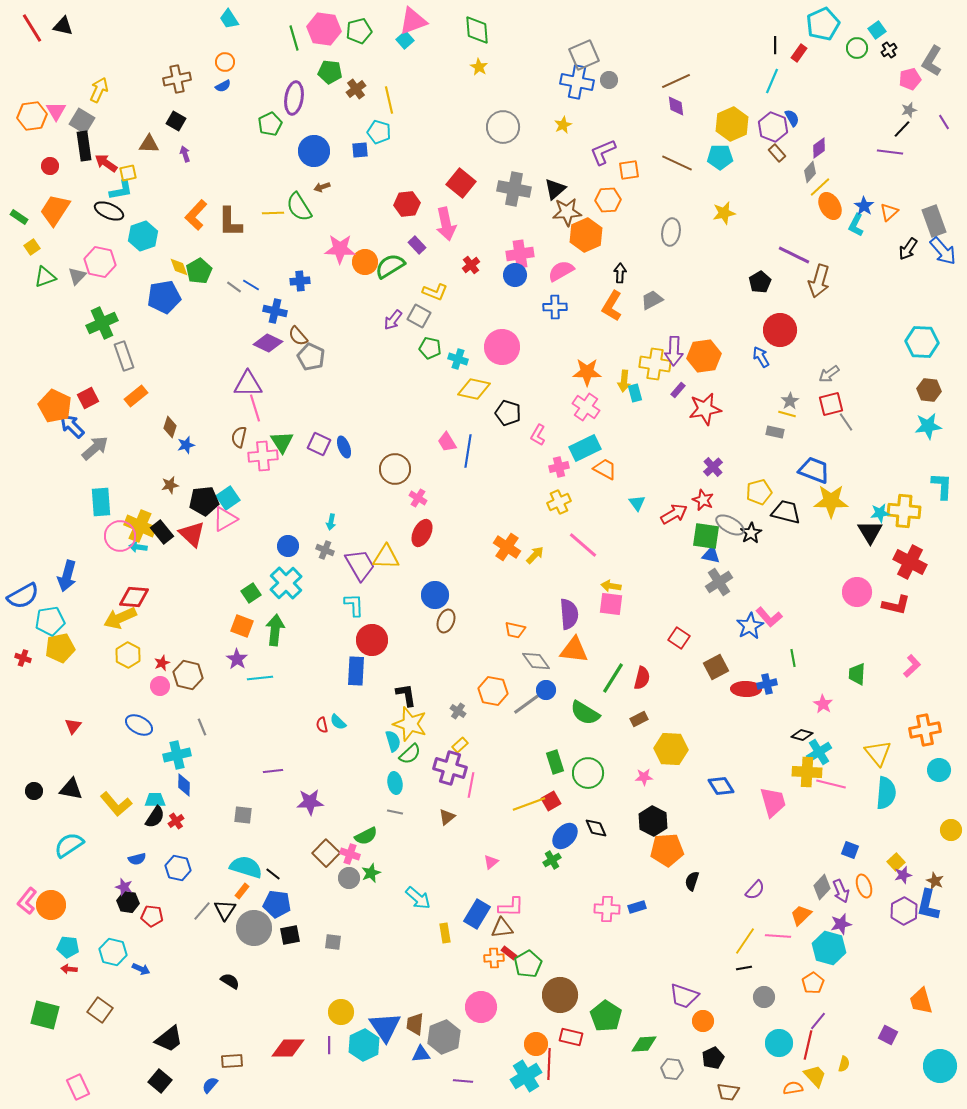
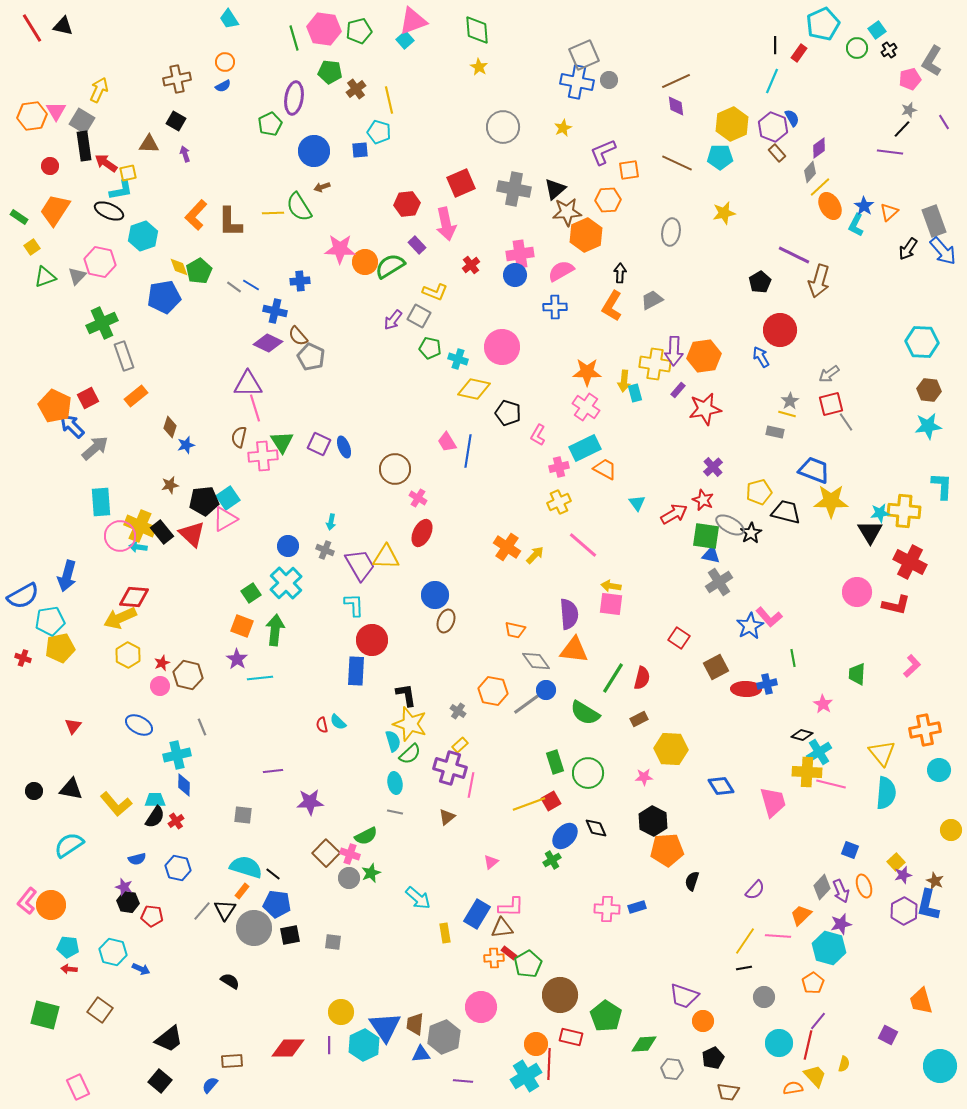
yellow star at (563, 125): moved 3 px down
red square at (461, 183): rotated 28 degrees clockwise
yellow triangle at (878, 753): moved 4 px right
